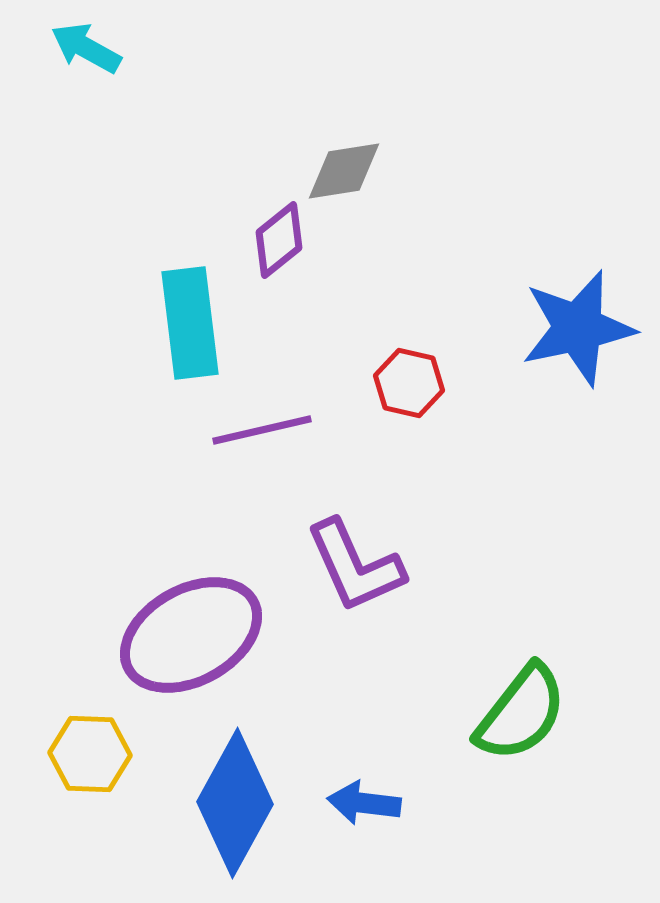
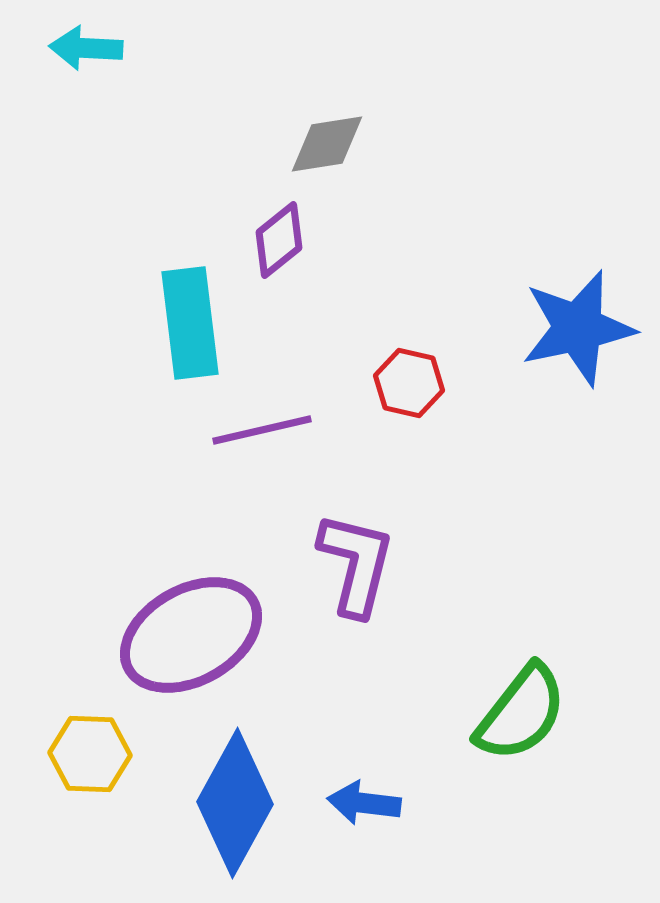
cyan arrow: rotated 26 degrees counterclockwise
gray diamond: moved 17 px left, 27 px up
purple L-shape: moved 1 px right, 2 px up; rotated 142 degrees counterclockwise
